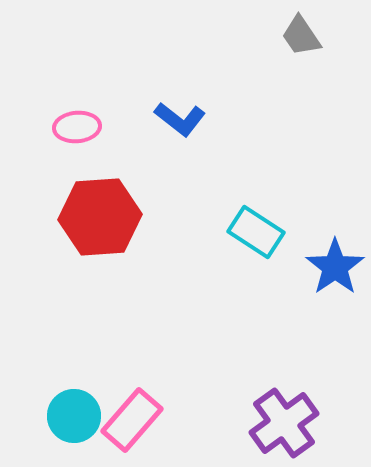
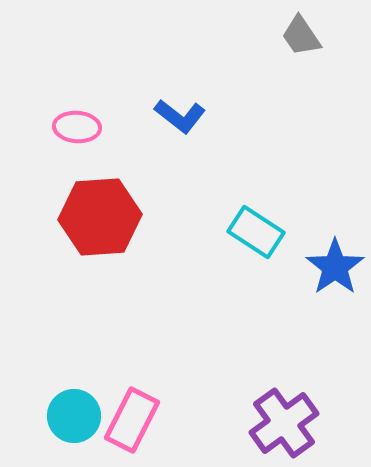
blue L-shape: moved 3 px up
pink ellipse: rotated 9 degrees clockwise
pink rectangle: rotated 14 degrees counterclockwise
